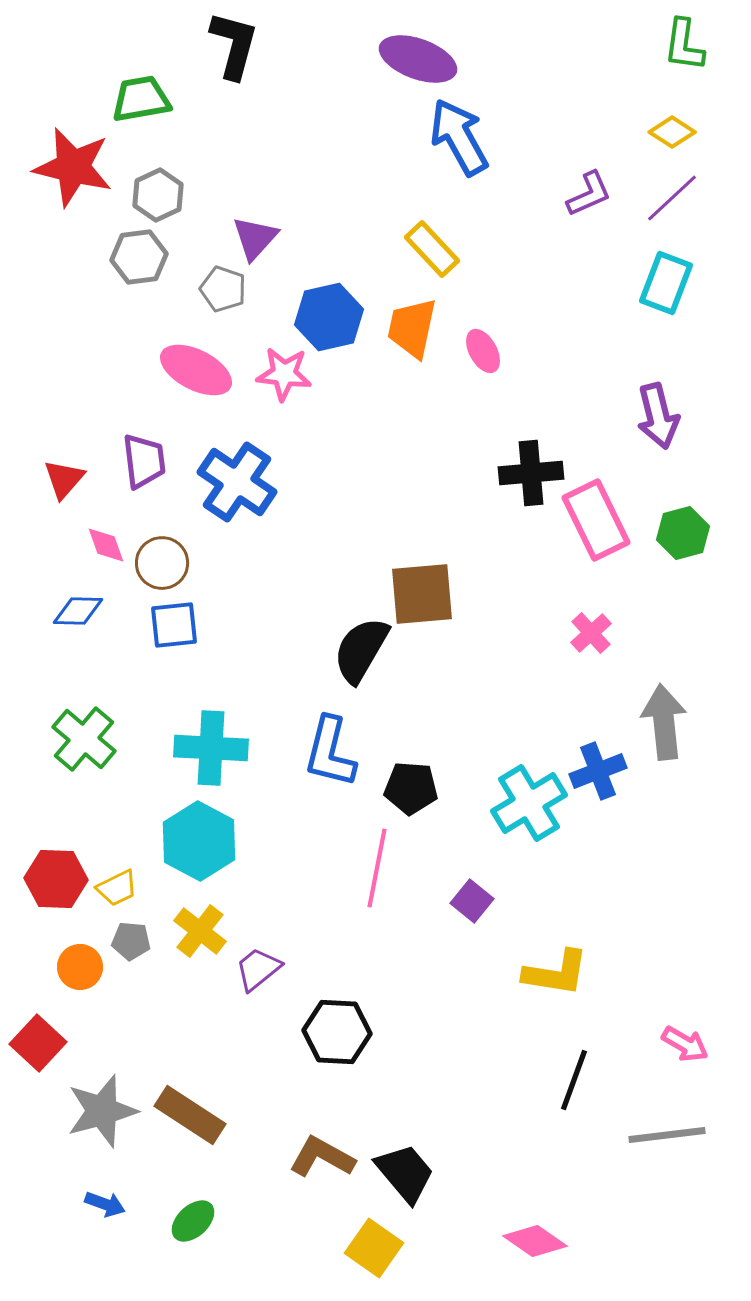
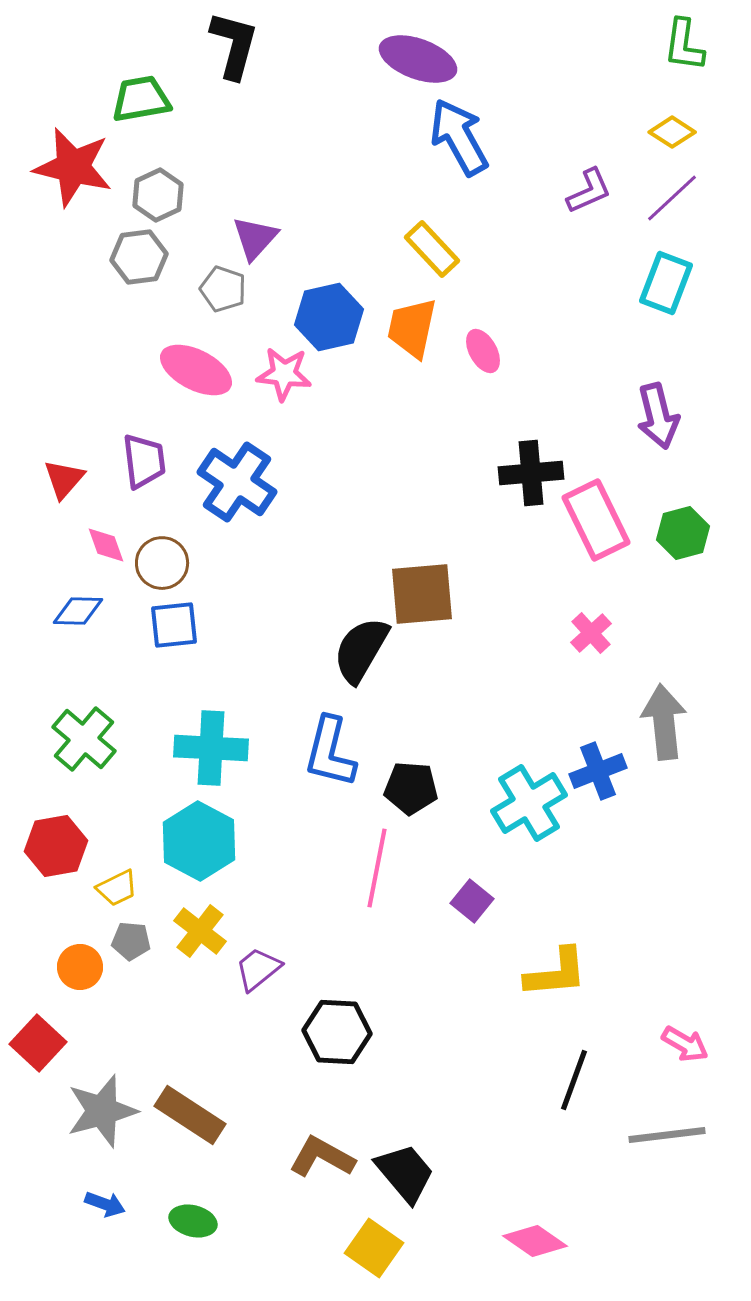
purple L-shape at (589, 194): moved 3 px up
red hexagon at (56, 879): moved 33 px up; rotated 12 degrees counterclockwise
yellow L-shape at (556, 973): rotated 14 degrees counterclockwise
green ellipse at (193, 1221): rotated 57 degrees clockwise
